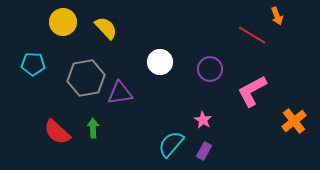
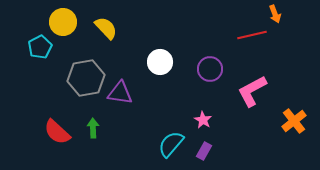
orange arrow: moved 2 px left, 2 px up
red line: rotated 44 degrees counterclockwise
cyan pentagon: moved 7 px right, 17 px up; rotated 30 degrees counterclockwise
purple triangle: rotated 16 degrees clockwise
